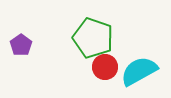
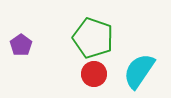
red circle: moved 11 px left, 7 px down
cyan semicircle: rotated 27 degrees counterclockwise
